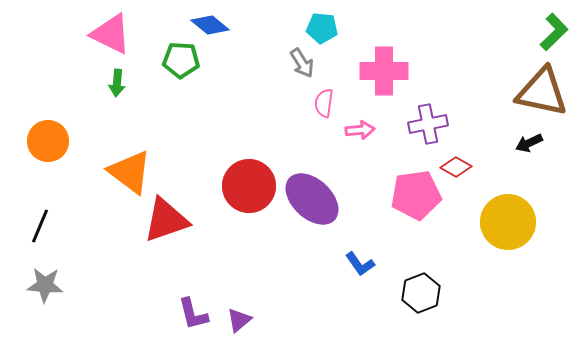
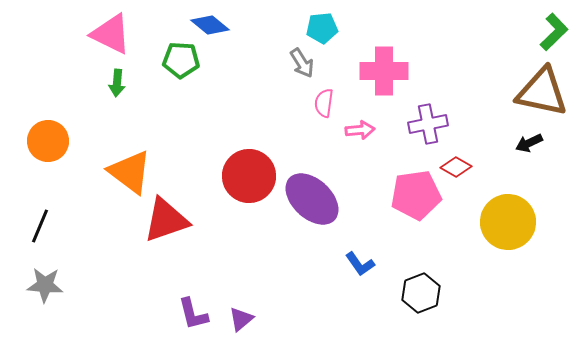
cyan pentagon: rotated 12 degrees counterclockwise
red circle: moved 10 px up
purple triangle: moved 2 px right, 1 px up
